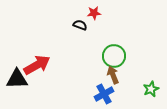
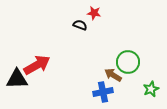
red star: rotated 16 degrees clockwise
green circle: moved 14 px right, 6 px down
brown arrow: rotated 36 degrees counterclockwise
blue cross: moved 1 px left, 2 px up; rotated 18 degrees clockwise
